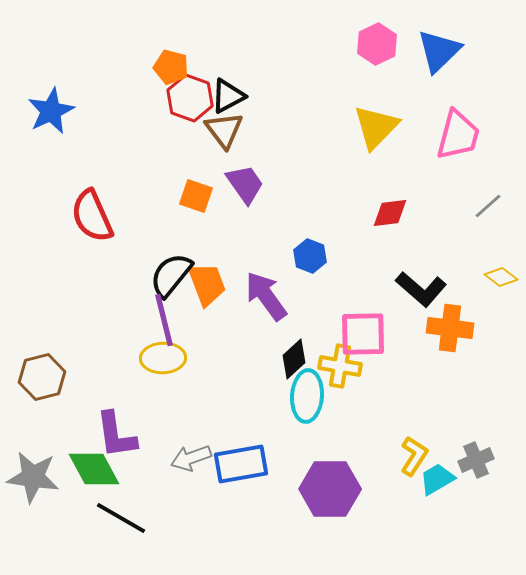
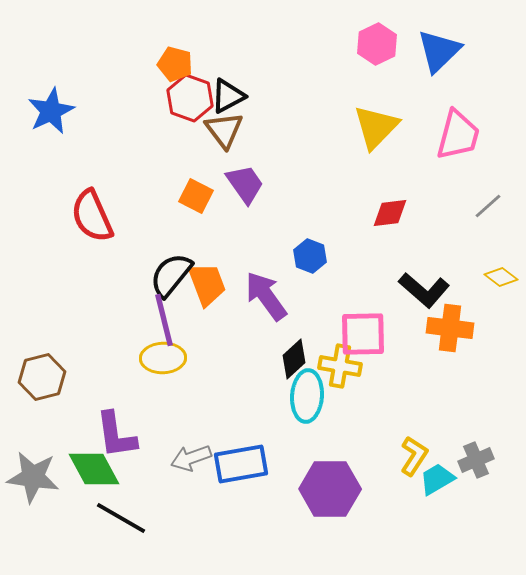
orange pentagon: moved 4 px right, 3 px up
orange square: rotated 8 degrees clockwise
black L-shape: moved 3 px right, 1 px down
